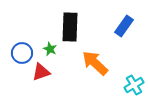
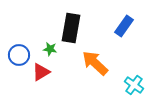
black rectangle: moved 1 px right, 1 px down; rotated 8 degrees clockwise
green star: rotated 16 degrees counterclockwise
blue circle: moved 3 px left, 2 px down
red triangle: rotated 12 degrees counterclockwise
cyan cross: rotated 24 degrees counterclockwise
